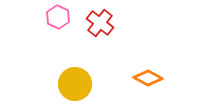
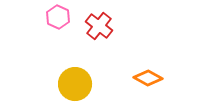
red cross: moved 1 px left, 3 px down
